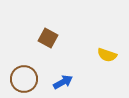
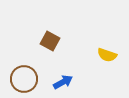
brown square: moved 2 px right, 3 px down
